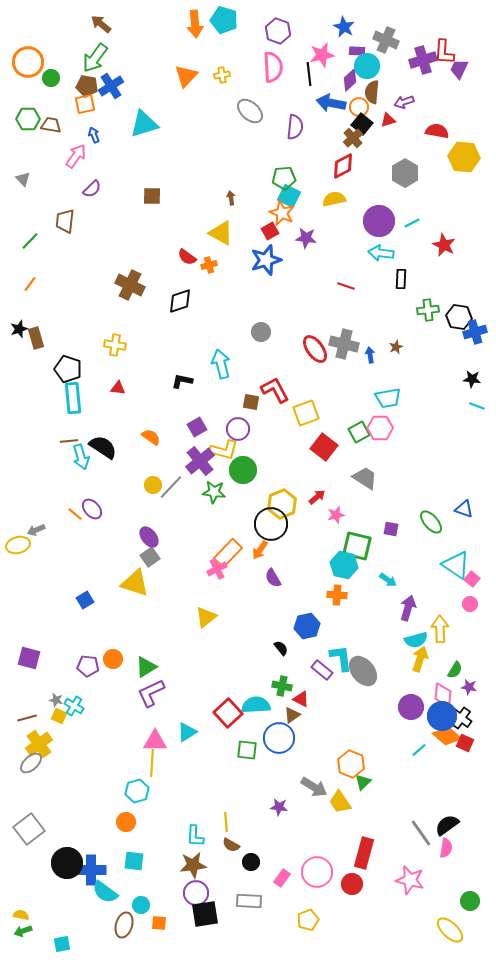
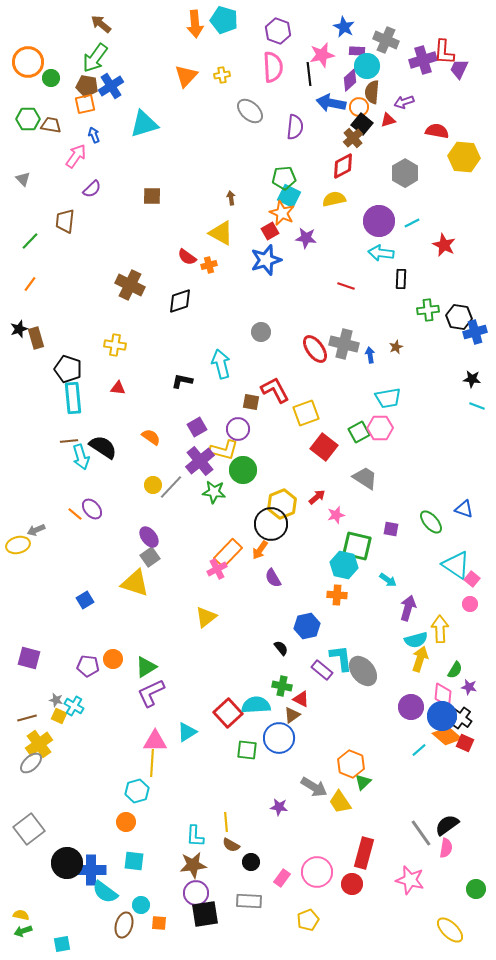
green circle at (470, 901): moved 6 px right, 12 px up
